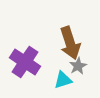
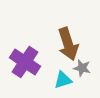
brown arrow: moved 2 px left, 1 px down
gray star: moved 4 px right, 2 px down; rotated 30 degrees counterclockwise
